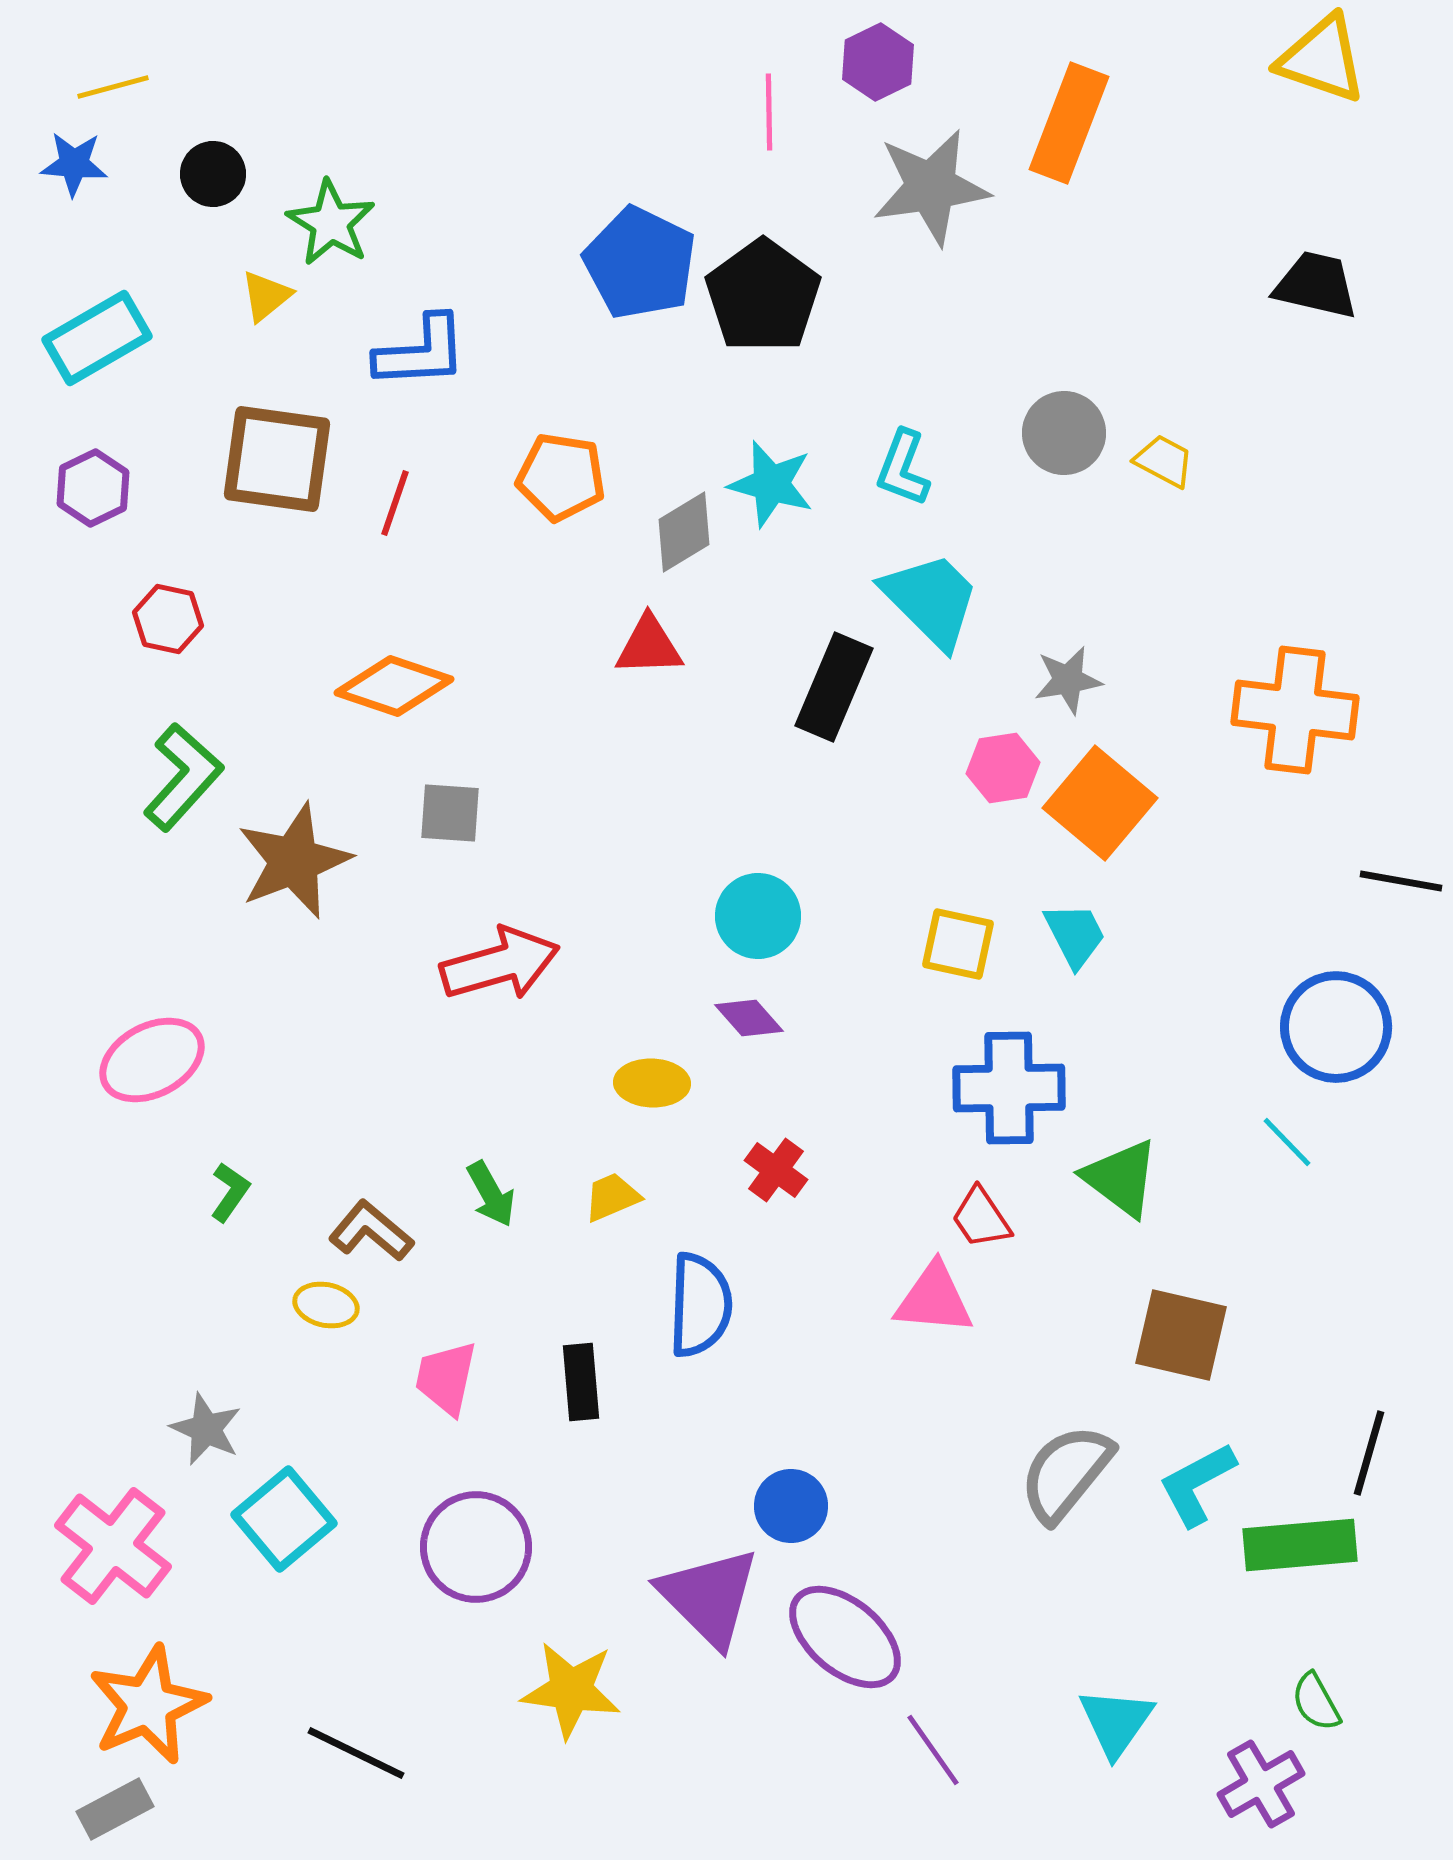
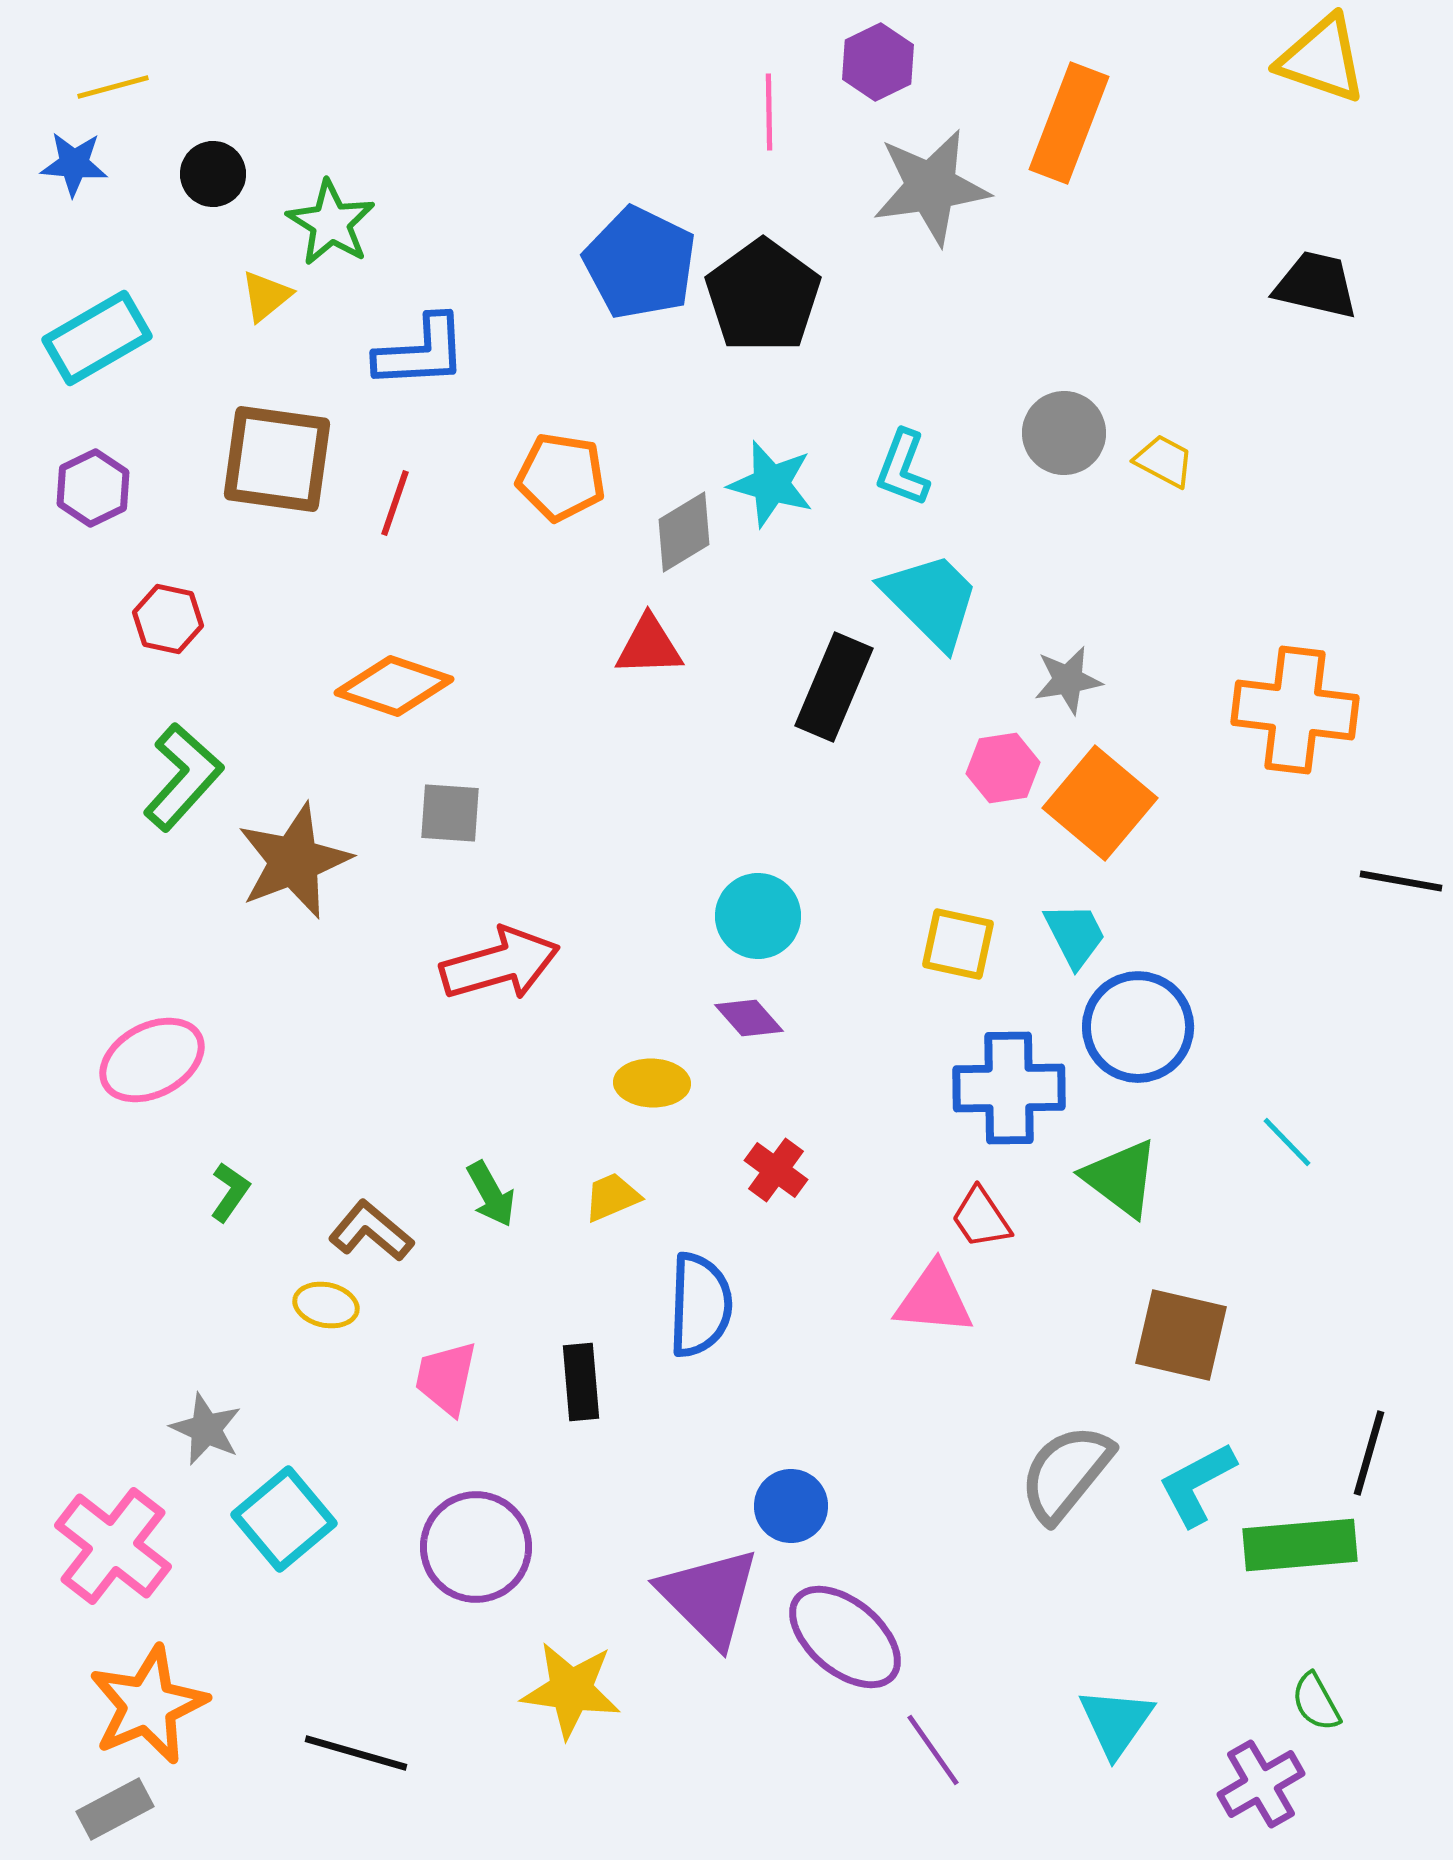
blue circle at (1336, 1027): moved 198 px left
black line at (356, 1753): rotated 10 degrees counterclockwise
